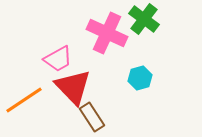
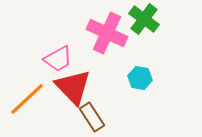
cyan hexagon: rotated 25 degrees clockwise
orange line: moved 3 px right, 1 px up; rotated 9 degrees counterclockwise
